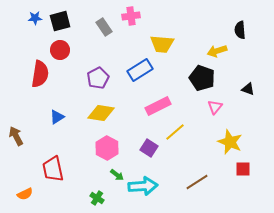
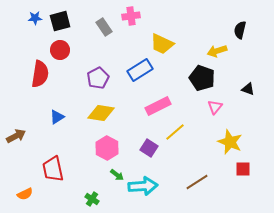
black semicircle: rotated 18 degrees clockwise
yellow trapezoid: rotated 20 degrees clockwise
brown arrow: rotated 90 degrees clockwise
green cross: moved 5 px left, 1 px down
